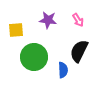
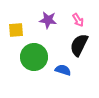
black semicircle: moved 6 px up
blue semicircle: rotated 70 degrees counterclockwise
